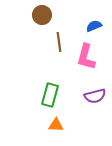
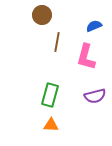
brown line: moved 2 px left; rotated 18 degrees clockwise
orange triangle: moved 5 px left
